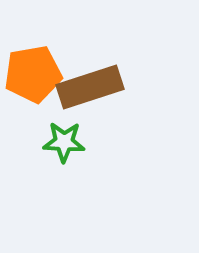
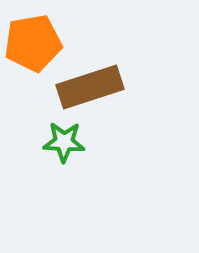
orange pentagon: moved 31 px up
